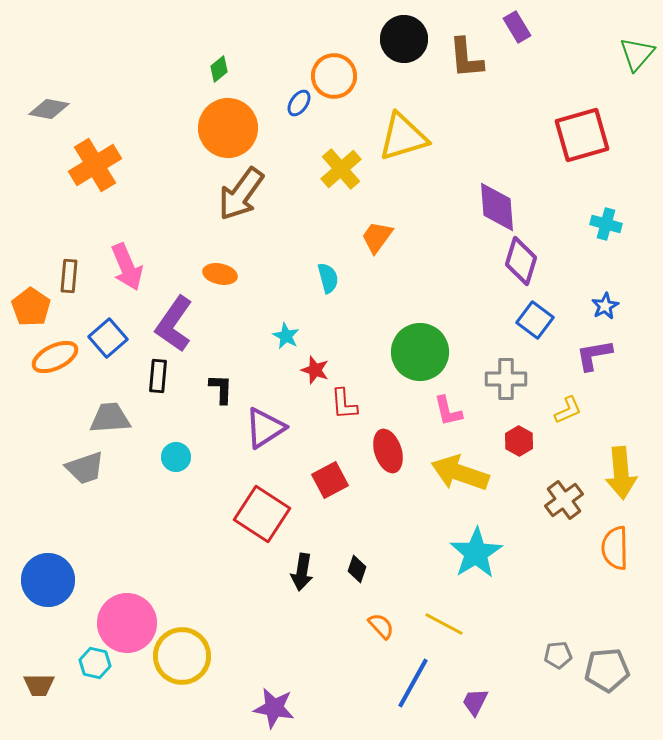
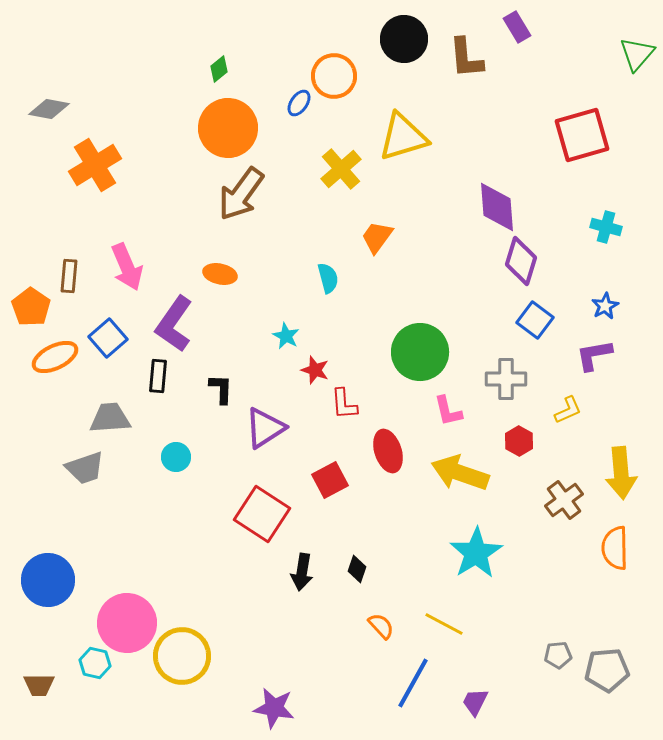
cyan cross at (606, 224): moved 3 px down
